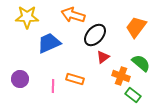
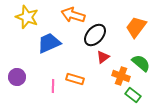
yellow star: rotated 20 degrees clockwise
purple circle: moved 3 px left, 2 px up
